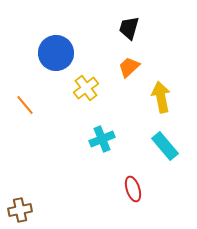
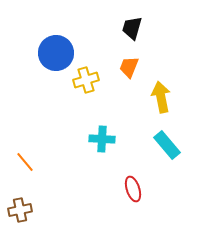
black trapezoid: moved 3 px right
orange trapezoid: rotated 25 degrees counterclockwise
yellow cross: moved 8 px up; rotated 20 degrees clockwise
orange line: moved 57 px down
cyan cross: rotated 25 degrees clockwise
cyan rectangle: moved 2 px right, 1 px up
